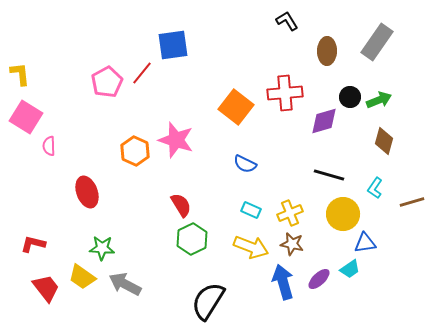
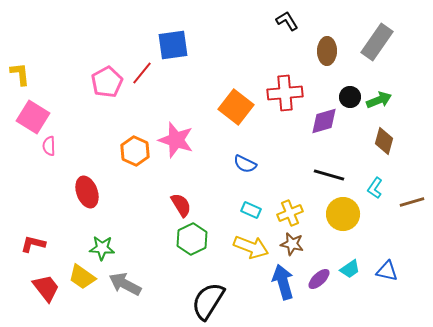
pink square: moved 7 px right
blue triangle: moved 22 px right, 28 px down; rotated 20 degrees clockwise
